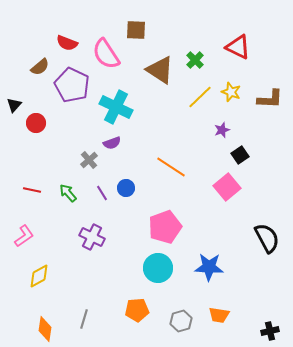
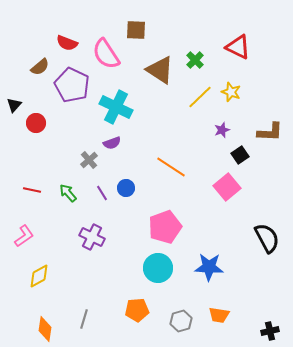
brown L-shape: moved 33 px down
